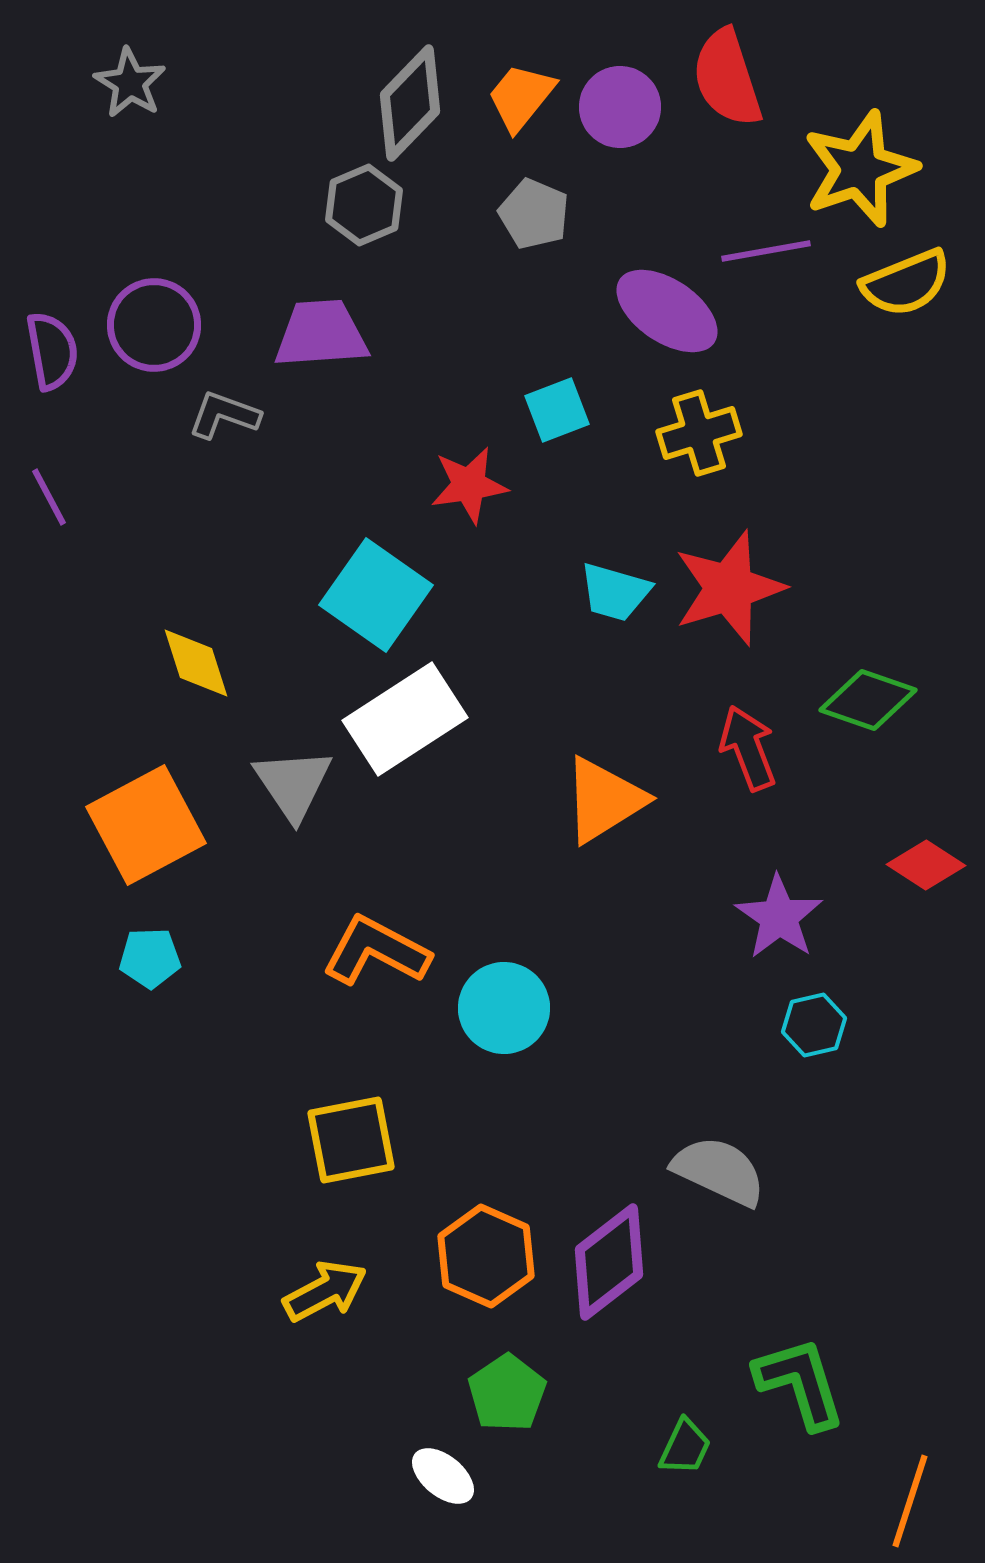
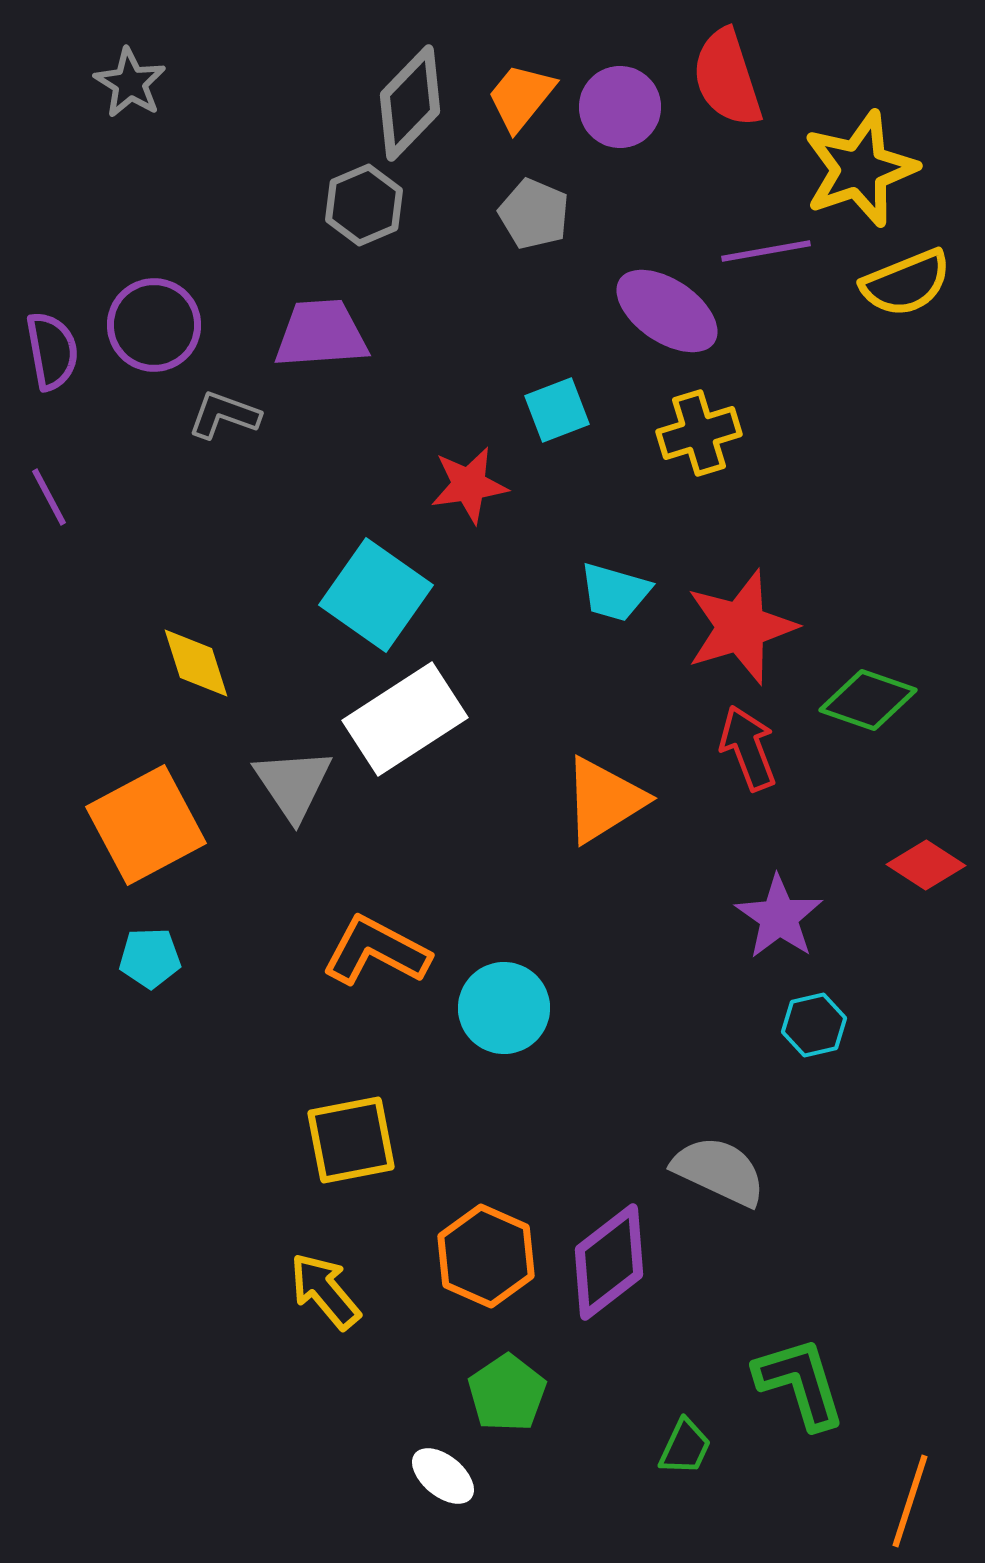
red star at (729, 588): moved 12 px right, 39 px down
yellow arrow at (325, 1291): rotated 102 degrees counterclockwise
